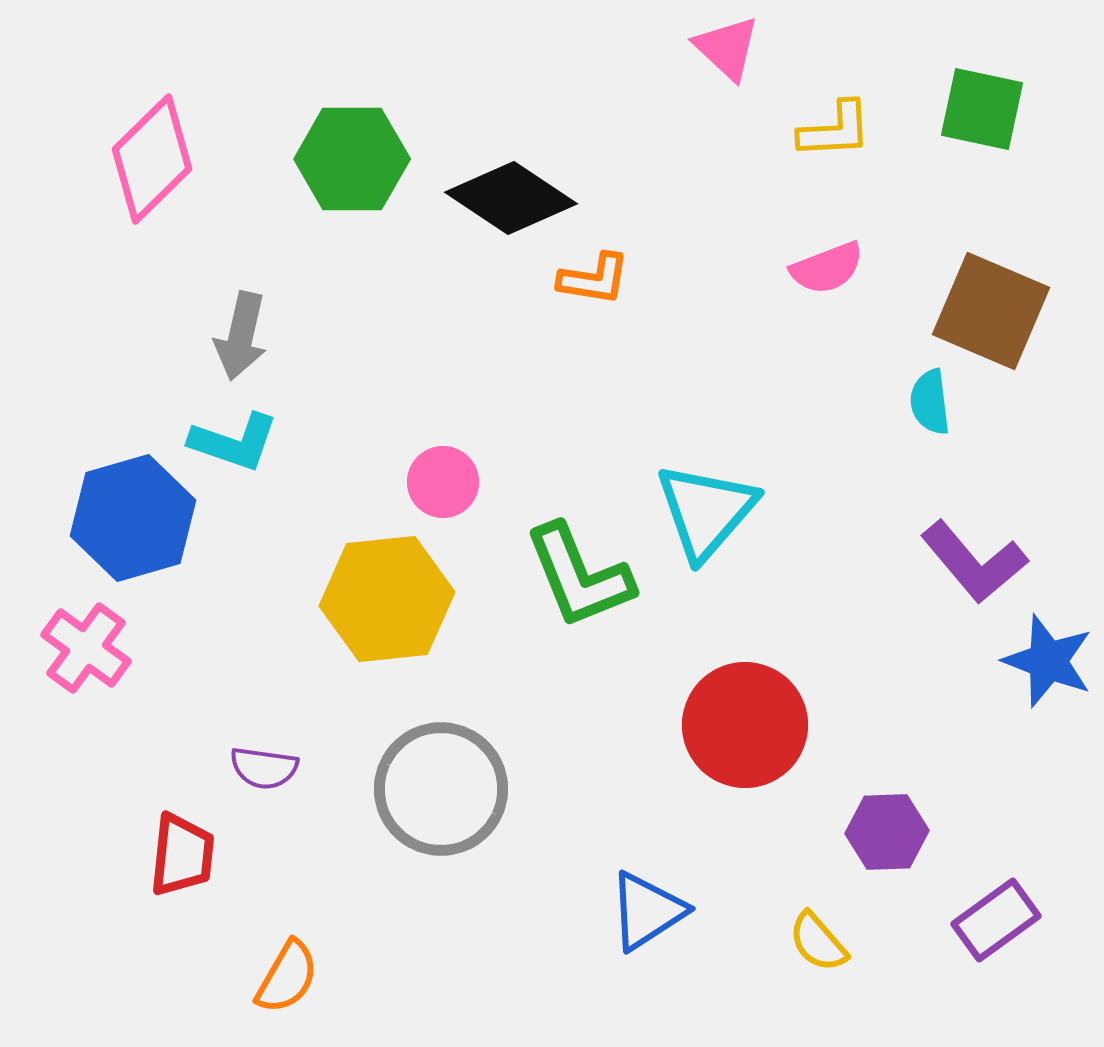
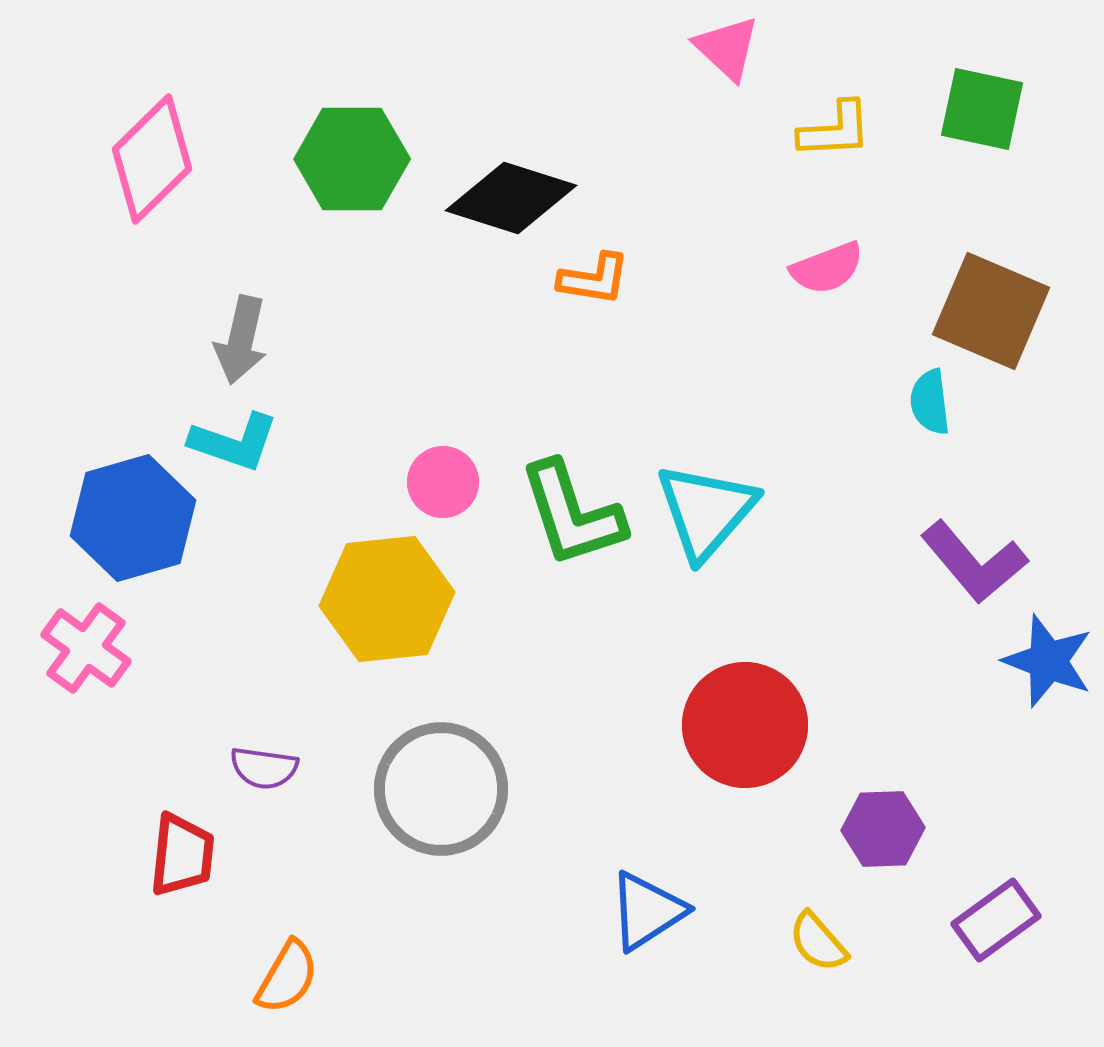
black diamond: rotated 16 degrees counterclockwise
gray arrow: moved 4 px down
green L-shape: moved 7 px left, 62 px up; rotated 4 degrees clockwise
purple hexagon: moved 4 px left, 3 px up
